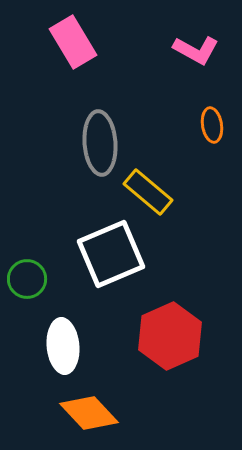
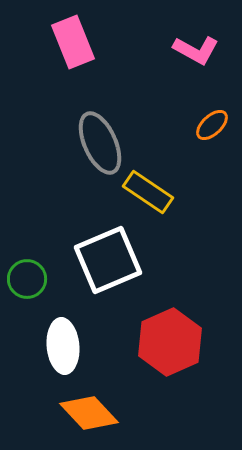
pink rectangle: rotated 9 degrees clockwise
orange ellipse: rotated 56 degrees clockwise
gray ellipse: rotated 20 degrees counterclockwise
yellow rectangle: rotated 6 degrees counterclockwise
white square: moved 3 px left, 6 px down
red hexagon: moved 6 px down
